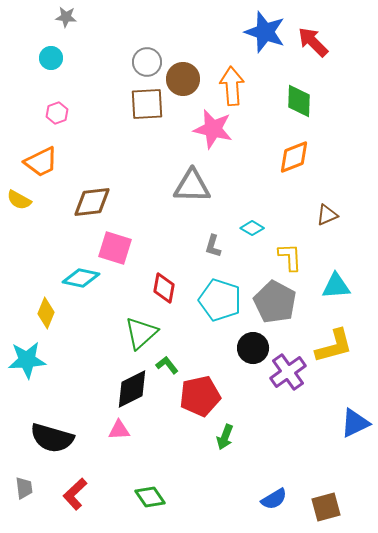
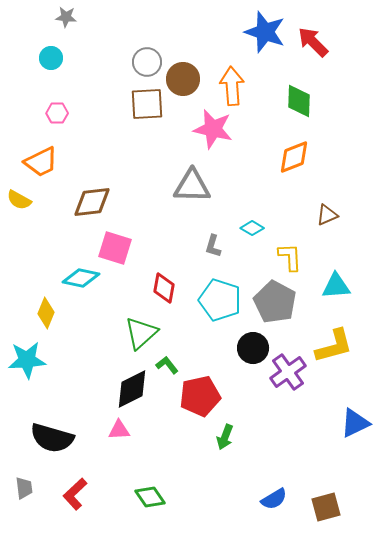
pink hexagon at (57, 113): rotated 20 degrees clockwise
